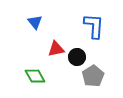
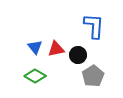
blue triangle: moved 25 px down
black circle: moved 1 px right, 2 px up
green diamond: rotated 30 degrees counterclockwise
